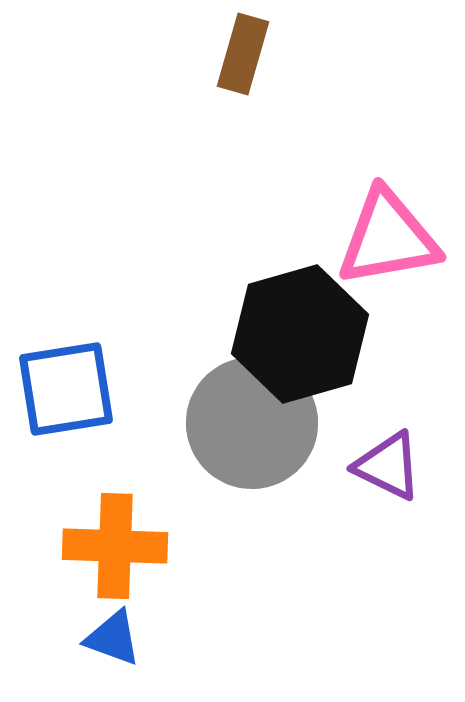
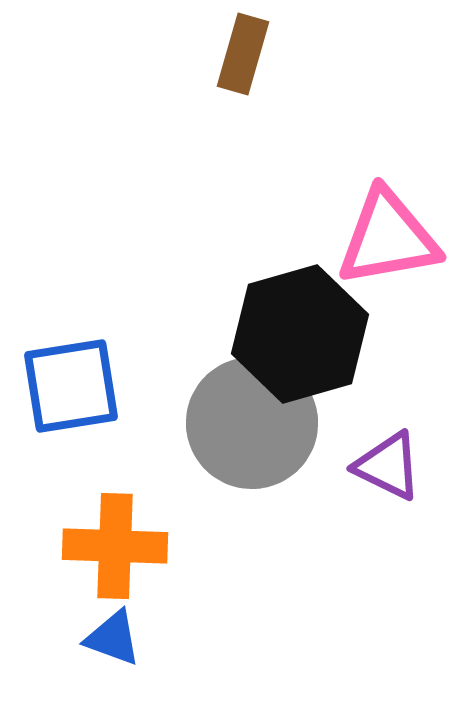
blue square: moved 5 px right, 3 px up
